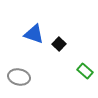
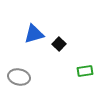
blue triangle: rotated 35 degrees counterclockwise
green rectangle: rotated 49 degrees counterclockwise
